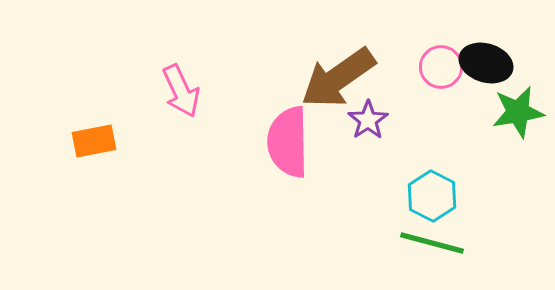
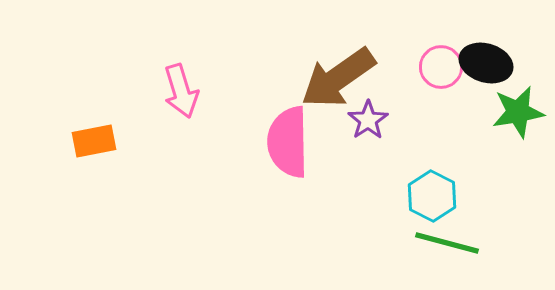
pink arrow: rotated 8 degrees clockwise
green line: moved 15 px right
